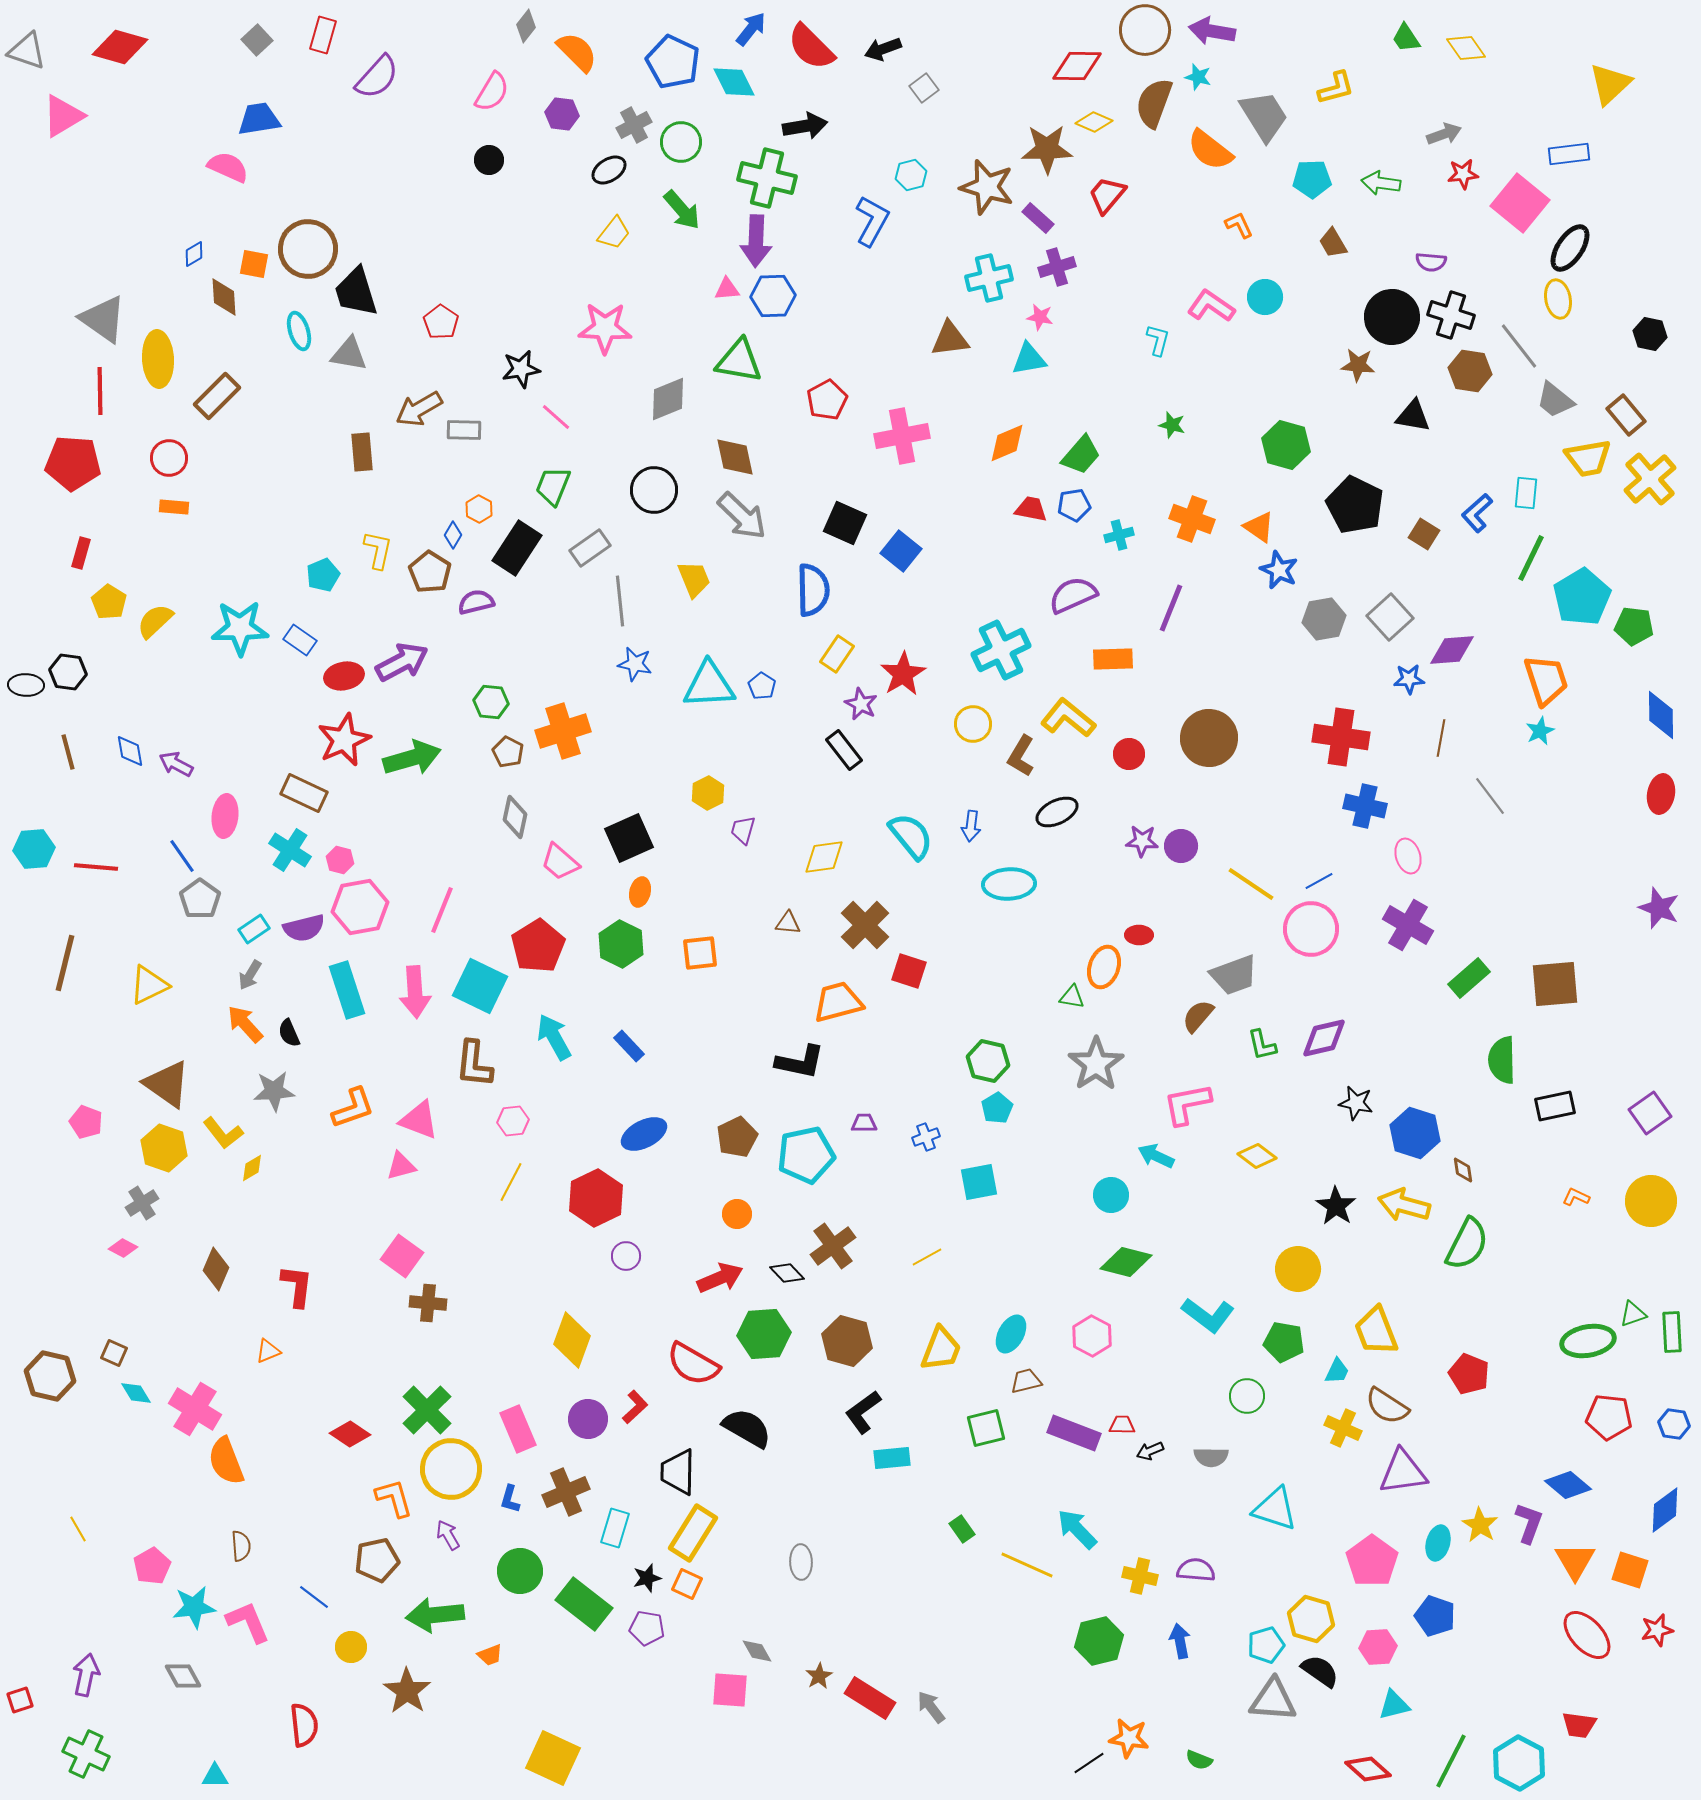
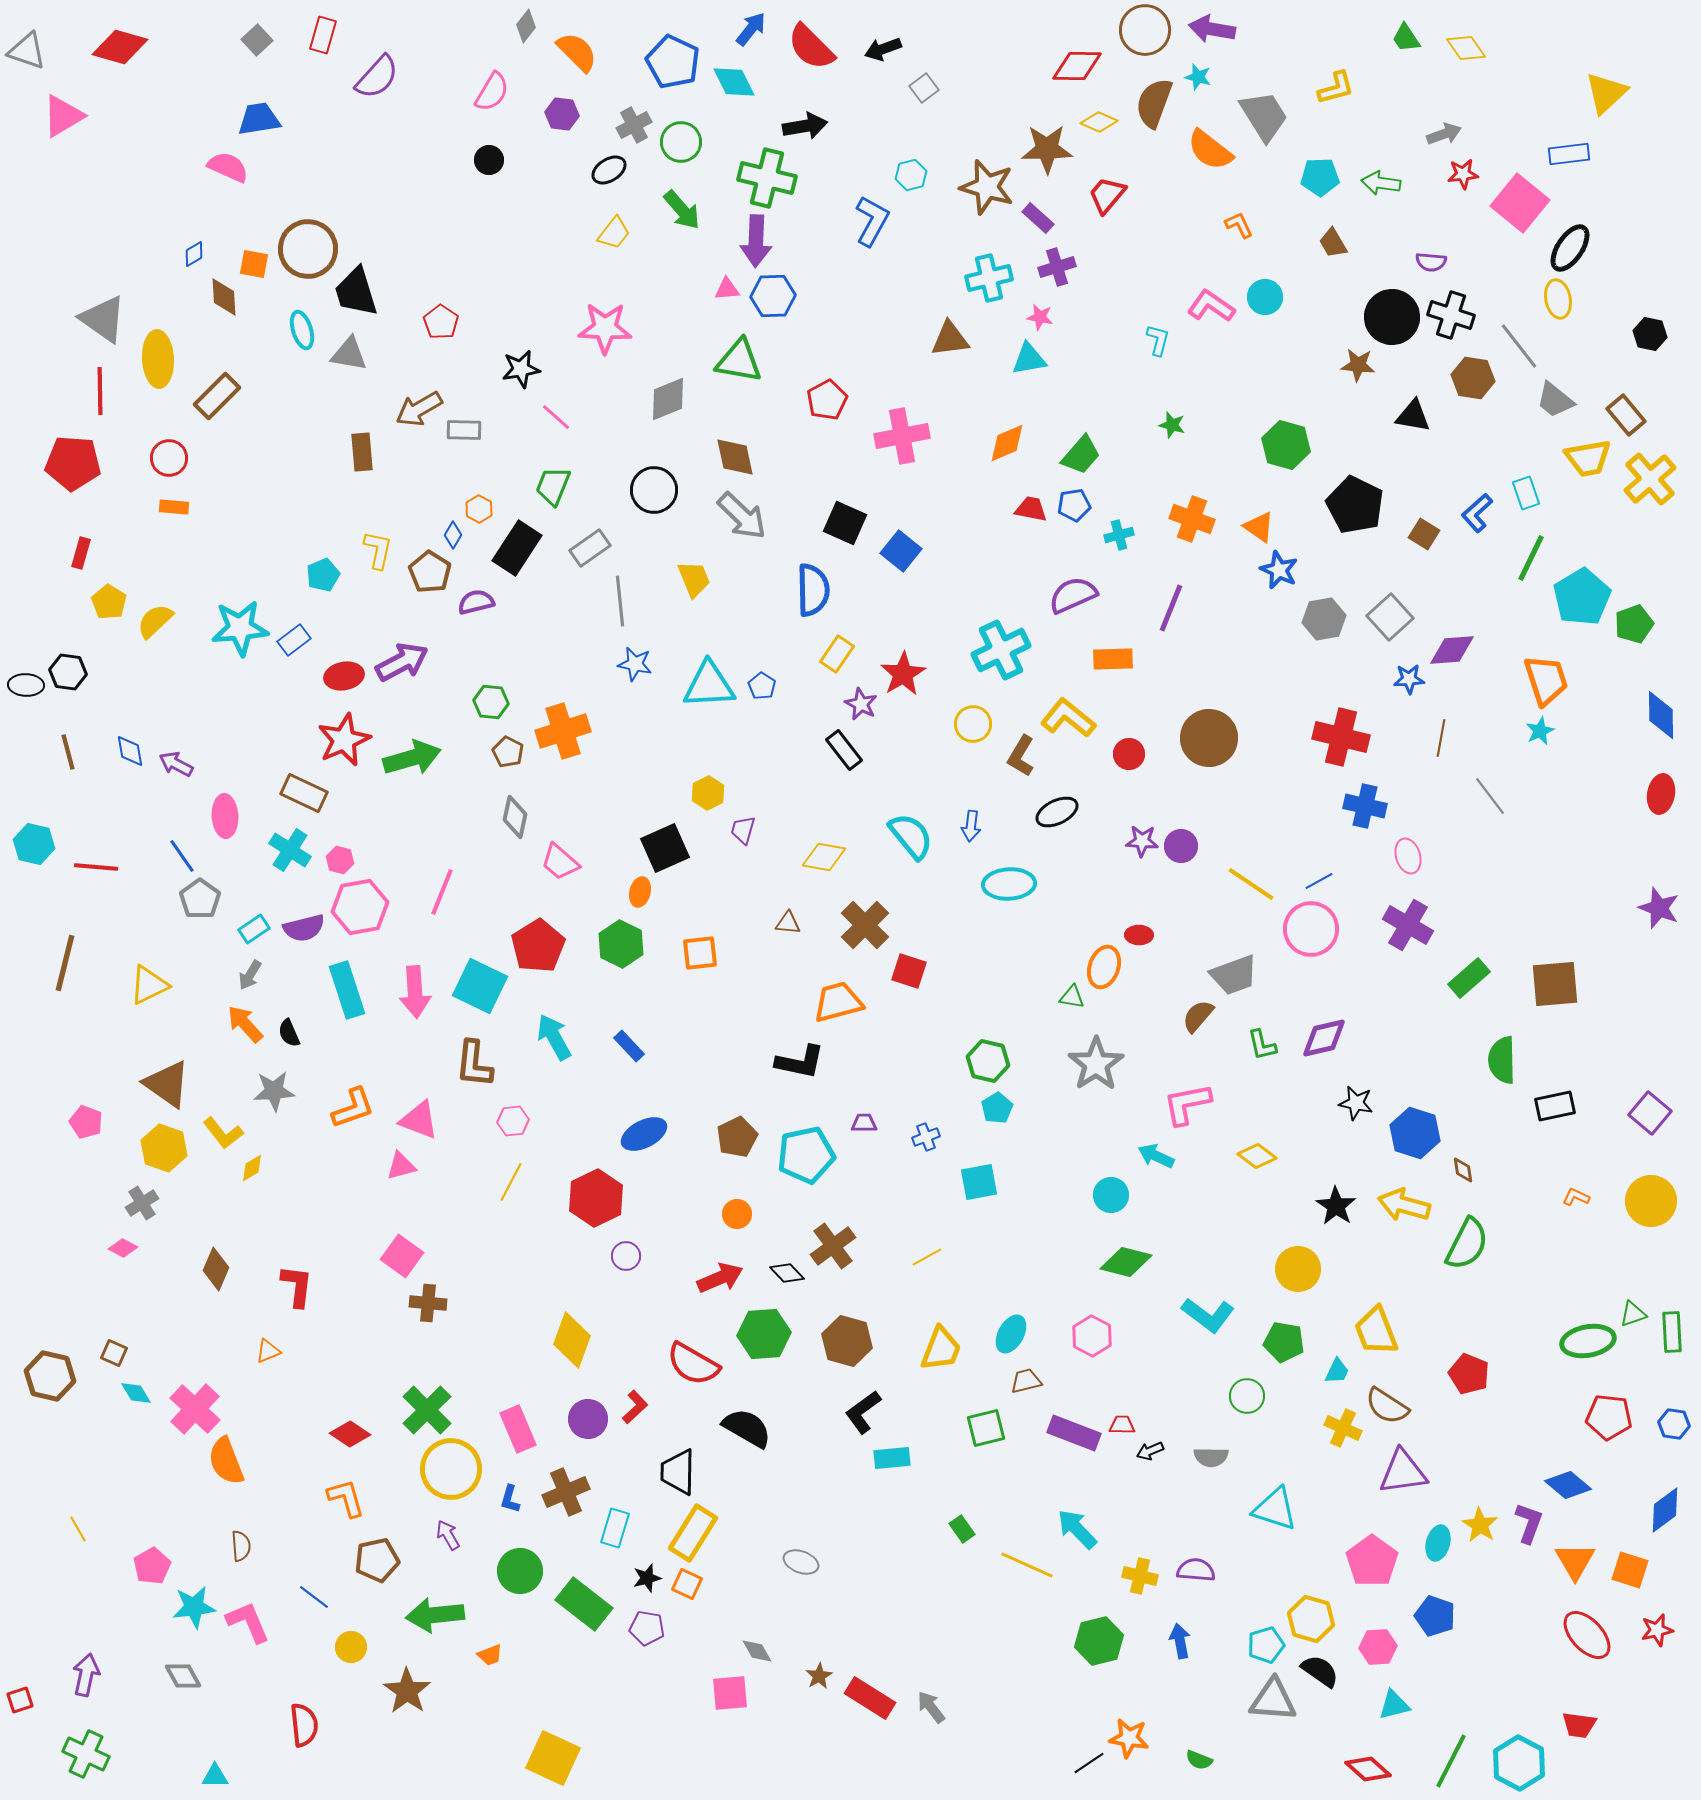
purple arrow at (1212, 31): moved 2 px up
yellow triangle at (1610, 84): moved 4 px left, 9 px down
yellow diamond at (1094, 122): moved 5 px right
cyan pentagon at (1312, 179): moved 8 px right, 2 px up
cyan ellipse at (299, 331): moved 3 px right, 1 px up
brown hexagon at (1470, 371): moved 3 px right, 7 px down
cyan rectangle at (1526, 493): rotated 24 degrees counterclockwise
green pentagon at (1634, 626): moved 2 px up; rotated 27 degrees counterclockwise
cyan star at (240, 628): rotated 4 degrees counterclockwise
blue rectangle at (300, 640): moved 6 px left; rotated 72 degrees counterclockwise
red cross at (1341, 737): rotated 6 degrees clockwise
pink ellipse at (225, 816): rotated 9 degrees counterclockwise
black square at (629, 838): moved 36 px right, 10 px down
cyan hexagon at (34, 849): moved 5 px up; rotated 18 degrees clockwise
yellow diamond at (824, 857): rotated 18 degrees clockwise
pink line at (442, 910): moved 18 px up
purple square at (1650, 1113): rotated 15 degrees counterclockwise
pink cross at (195, 1409): rotated 12 degrees clockwise
orange L-shape at (394, 1498): moved 48 px left
gray ellipse at (801, 1562): rotated 68 degrees counterclockwise
pink square at (730, 1690): moved 3 px down; rotated 9 degrees counterclockwise
